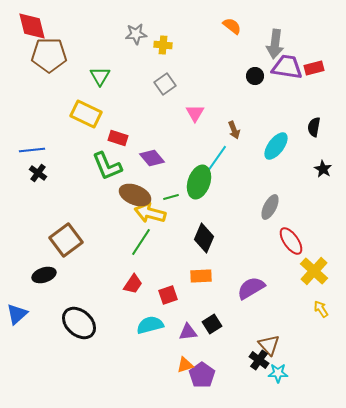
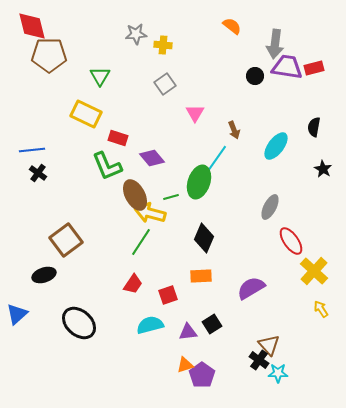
brown ellipse at (135, 195): rotated 40 degrees clockwise
